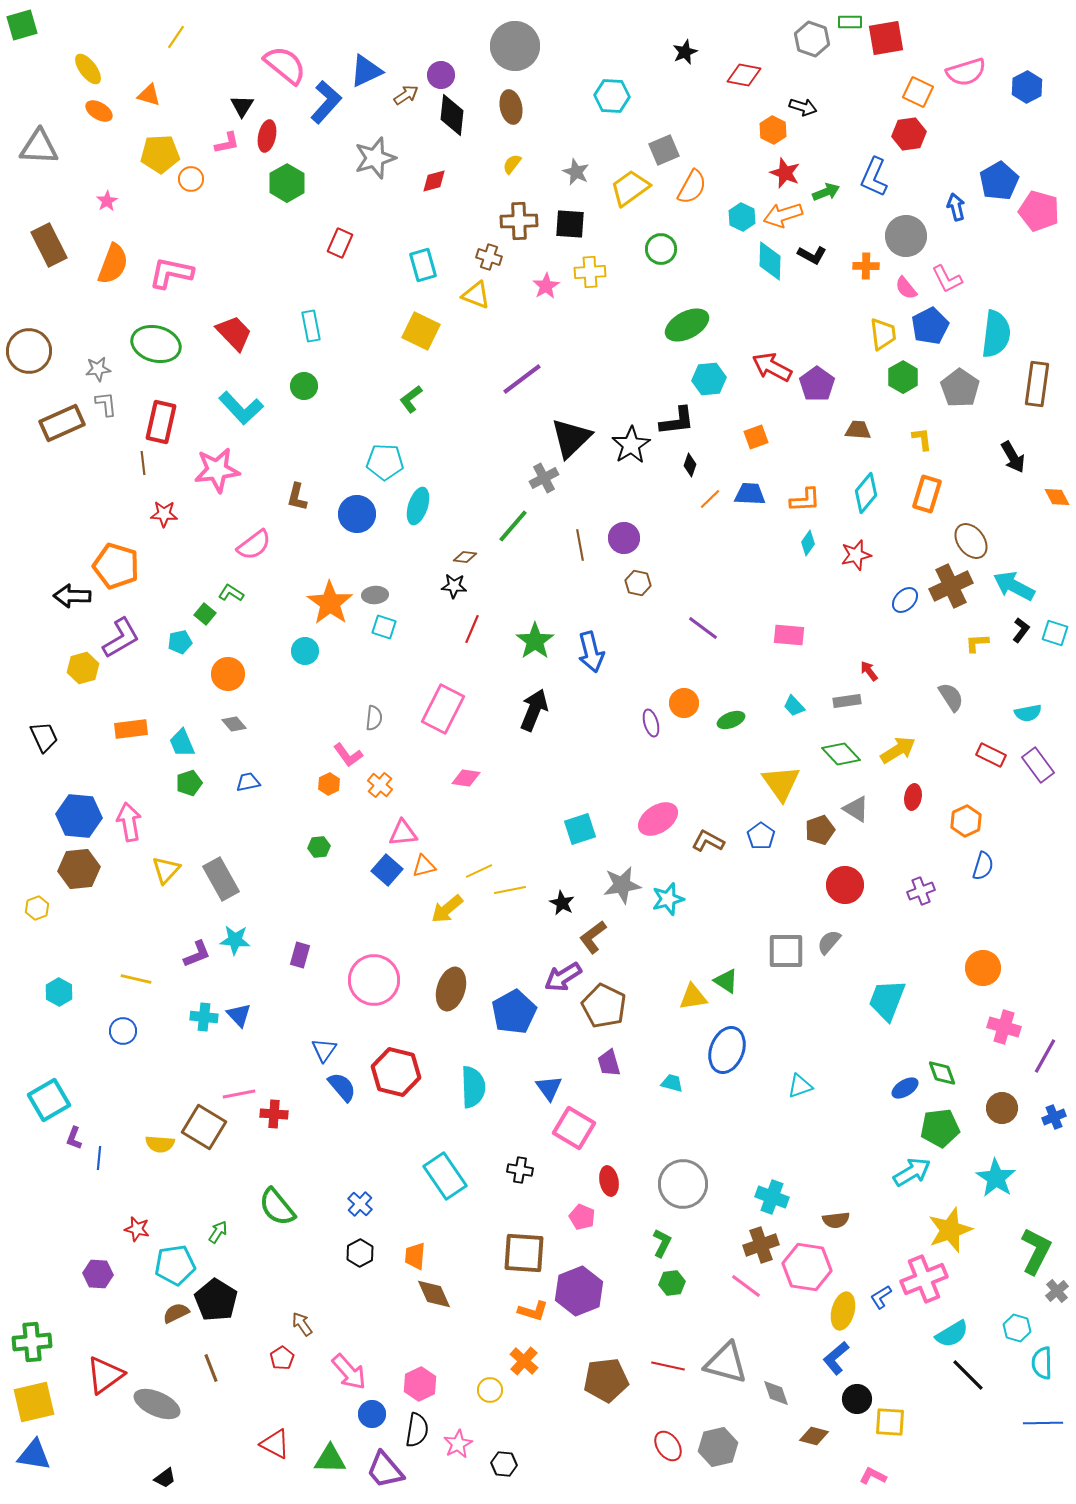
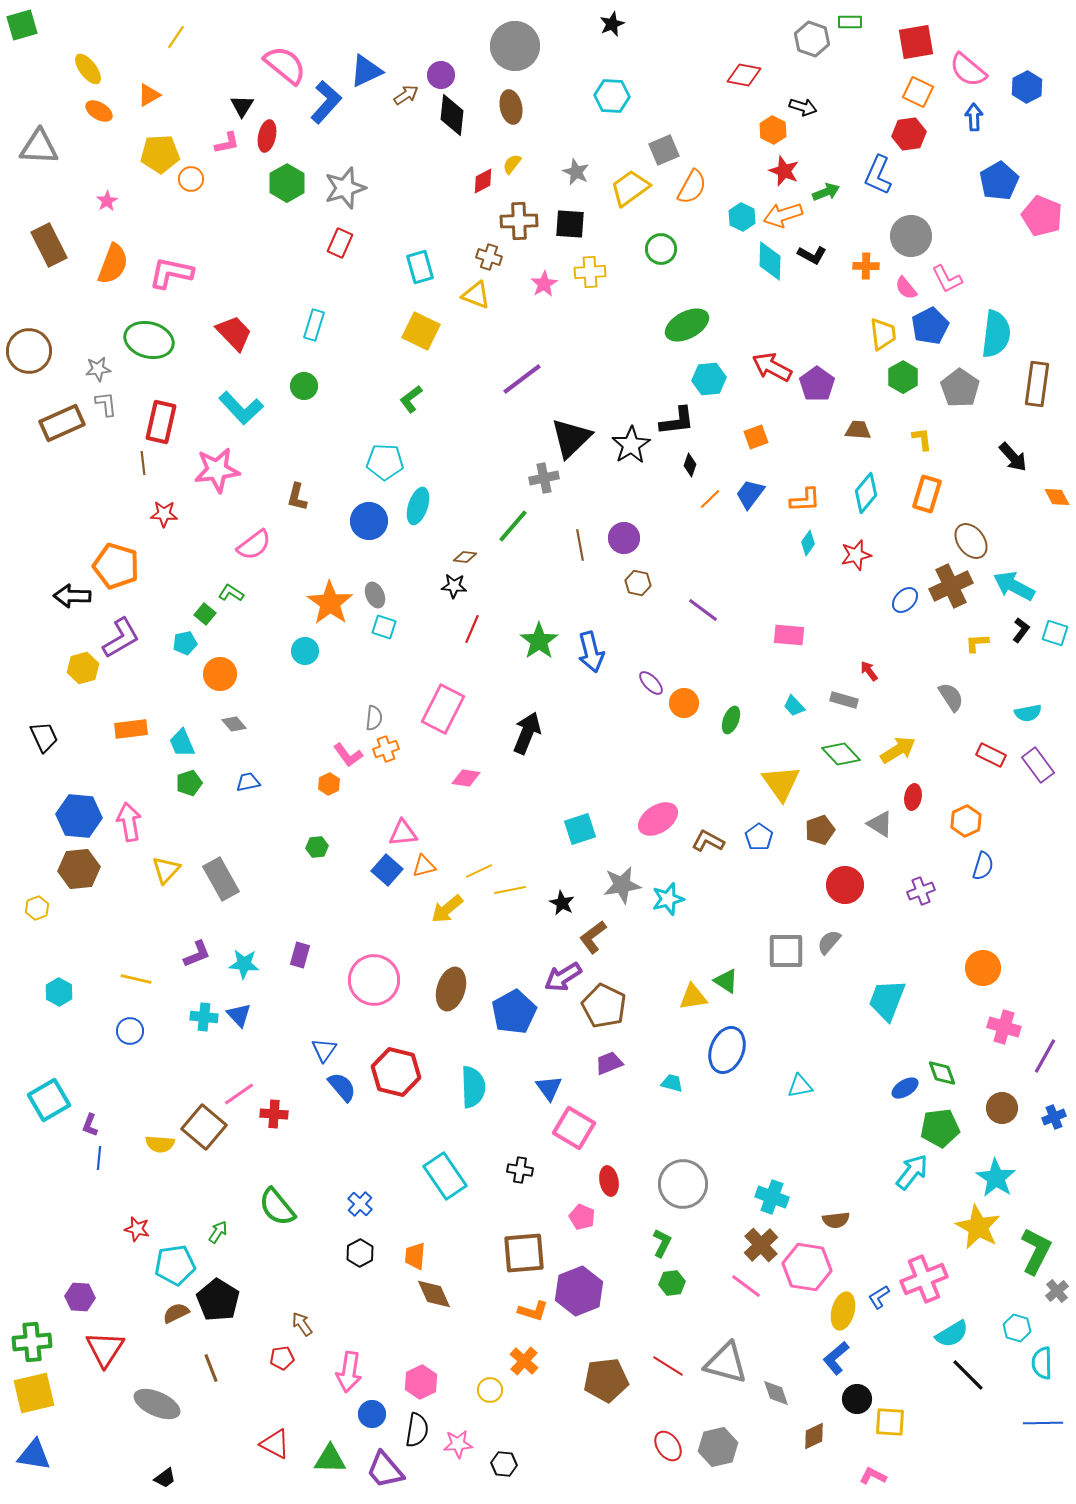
red square at (886, 38): moved 30 px right, 4 px down
black star at (685, 52): moved 73 px left, 28 px up
pink semicircle at (966, 72): moved 2 px right, 2 px up; rotated 57 degrees clockwise
orange triangle at (149, 95): rotated 45 degrees counterclockwise
gray star at (375, 158): moved 30 px left, 30 px down
red star at (785, 173): moved 1 px left, 2 px up
blue L-shape at (874, 177): moved 4 px right, 2 px up
red diamond at (434, 181): moved 49 px right; rotated 12 degrees counterclockwise
blue arrow at (956, 207): moved 18 px right, 90 px up; rotated 12 degrees clockwise
pink pentagon at (1039, 211): moved 3 px right, 5 px down; rotated 6 degrees clockwise
gray circle at (906, 236): moved 5 px right
cyan rectangle at (423, 265): moved 3 px left, 2 px down
pink star at (546, 286): moved 2 px left, 2 px up
cyan rectangle at (311, 326): moved 3 px right, 1 px up; rotated 28 degrees clockwise
green ellipse at (156, 344): moved 7 px left, 4 px up
black arrow at (1013, 457): rotated 12 degrees counterclockwise
gray cross at (544, 478): rotated 16 degrees clockwise
blue trapezoid at (750, 494): rotated 56 degrees counterclockwise
blue circle at (357, 514): moved 12 px right, 7 px down
gray ellipse at (375, 595): rotated 70 degrees clockwise
purple line at (703, 628): moved 18 px up
green star at (535, 641): moved 4 px right
cyan pentagon at (180, 642): moved 5 px right, 1 px down
orange circle at (228, 674): moved 8 px left
gray rectangle at (847, 701): moved 3 px left, 1 px up; rotated 24 degrees clockwise
black arrow at (534, 710): moved 7 px left, 23 px down
green ellipse at (731, 720): rotated 48 degrees counterclockwise
purple ellipse at (651, 723): moved 40 px up; rotated 28 degrees counterclockwise
orange cross at (380, 785): moved 6 px right, 36 px up; rotated 30 degrees clockwise
gray triangle at (856, 809): moved 24 px right, 15 px down
blue pentagon at (761, 836): moved 2 px left, 1 px down
green hexagon at (319, 847): moved 2 px left
cyan star at (235, 940): moved 9 px right, 24 px down
blue circle at (123, 1031): moved 7 px right
purple trapezoid at (609, 1063): rotated 84 degrees clockwise
cyan triangle at (800, 1086): rotated 8 degrees clockwise
pink line at (239, 1094): rotated 24 degrees counterclockwise
brown square at (204, 1127): rotated 9 degrees clockwise
purple L-shape at (74, 1138): moved 16 px right, 13 px up
cyan arrow at (912, 1172): rotated 21 degrees counterclockwise
yellow star at (950, 1230): moved 28 px right, 3 px up; rotated 24 degrees counterclockwise
brown cross at (761, 1245): rotated 24 degrees counterclockwise
brown square at (524, 1253): rotated 9 degrees counterclockwise
purple hexagon at (98, 1274): moved 18 px left, 23 px down
blue L-shape at (881, 1297): moved 2 px left
black pentagon at (216, 1300): moved 2 px right
red pentagon at (282, 1358): rotated 25 degrees clockwise
red line at (668, 1366): rotated 20 degrees clockwise
pink arrow at (349, 1372): rotated 51 degrees clockwise
red triangle at (105, 1375): moved 26 px up; rotated 21 degrees counterclockwise
pink hexagon at (420, 1384): moved 1 px right, 2 px up
yellow square at (34, 1402): moved 9 px up
brown diamond at (814, 1436): rotated 40 degrees counterclockwise
pink star at (458, 1444): rotated 24 degrees clockwise
